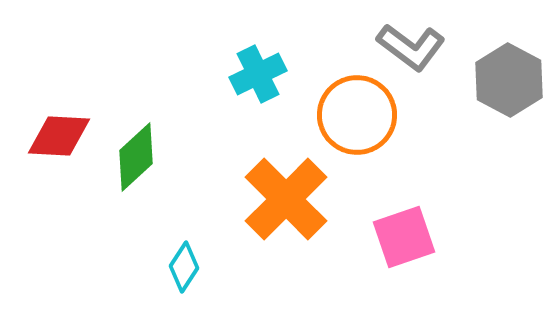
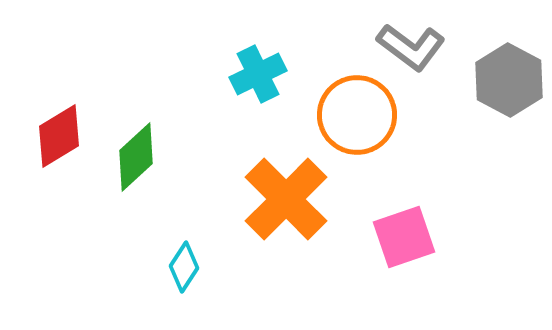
red diamond: rotated 34 degrees counterclockwise
